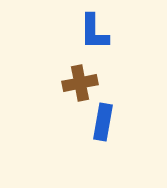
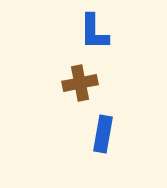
blue rectangle: moved 12 px down
